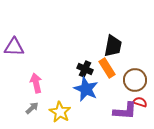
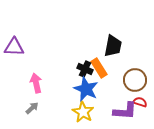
orange rectangle: moved 8 px left
yellow star: moved 23 px right
